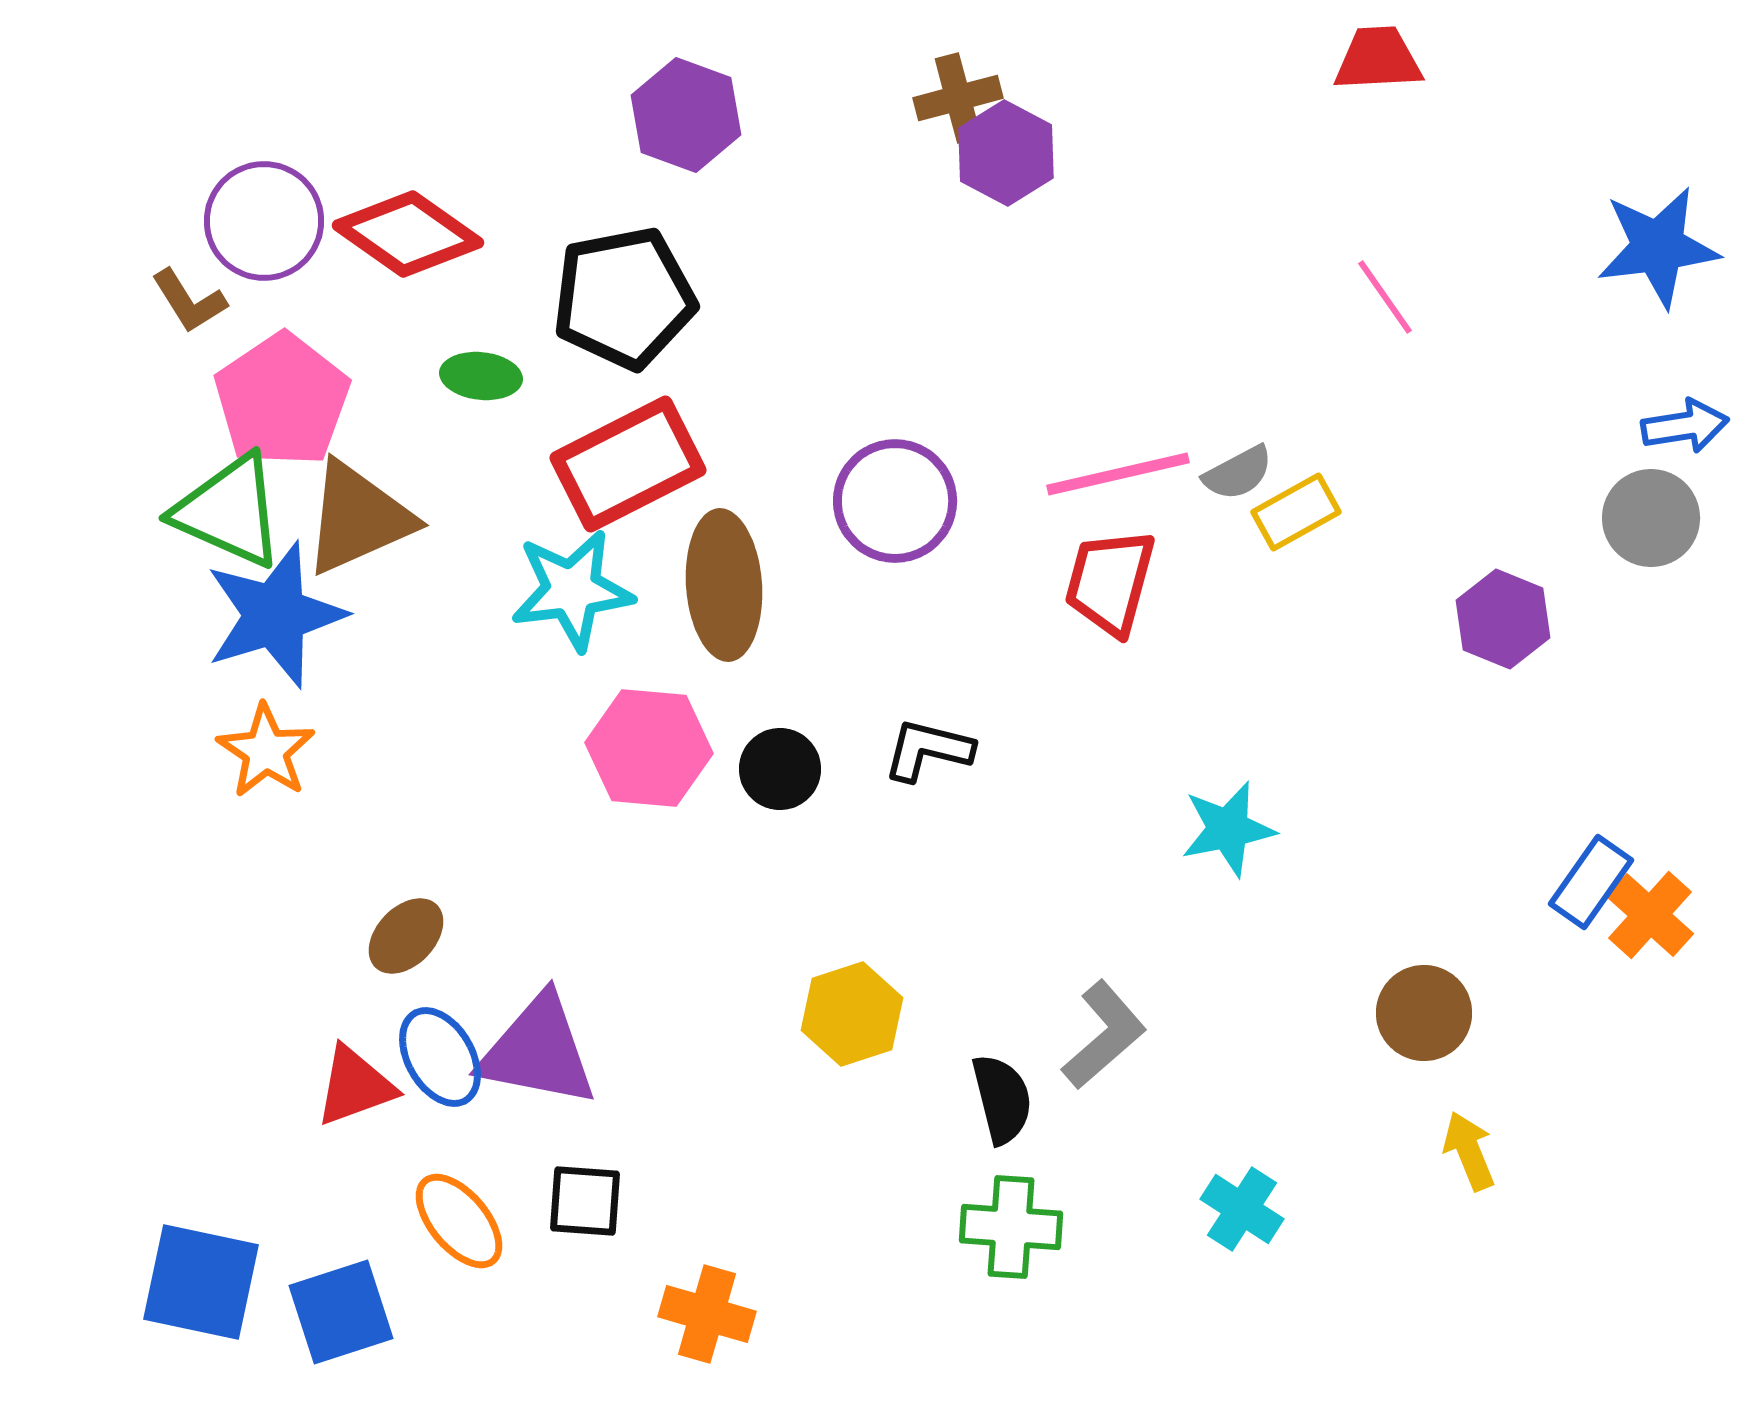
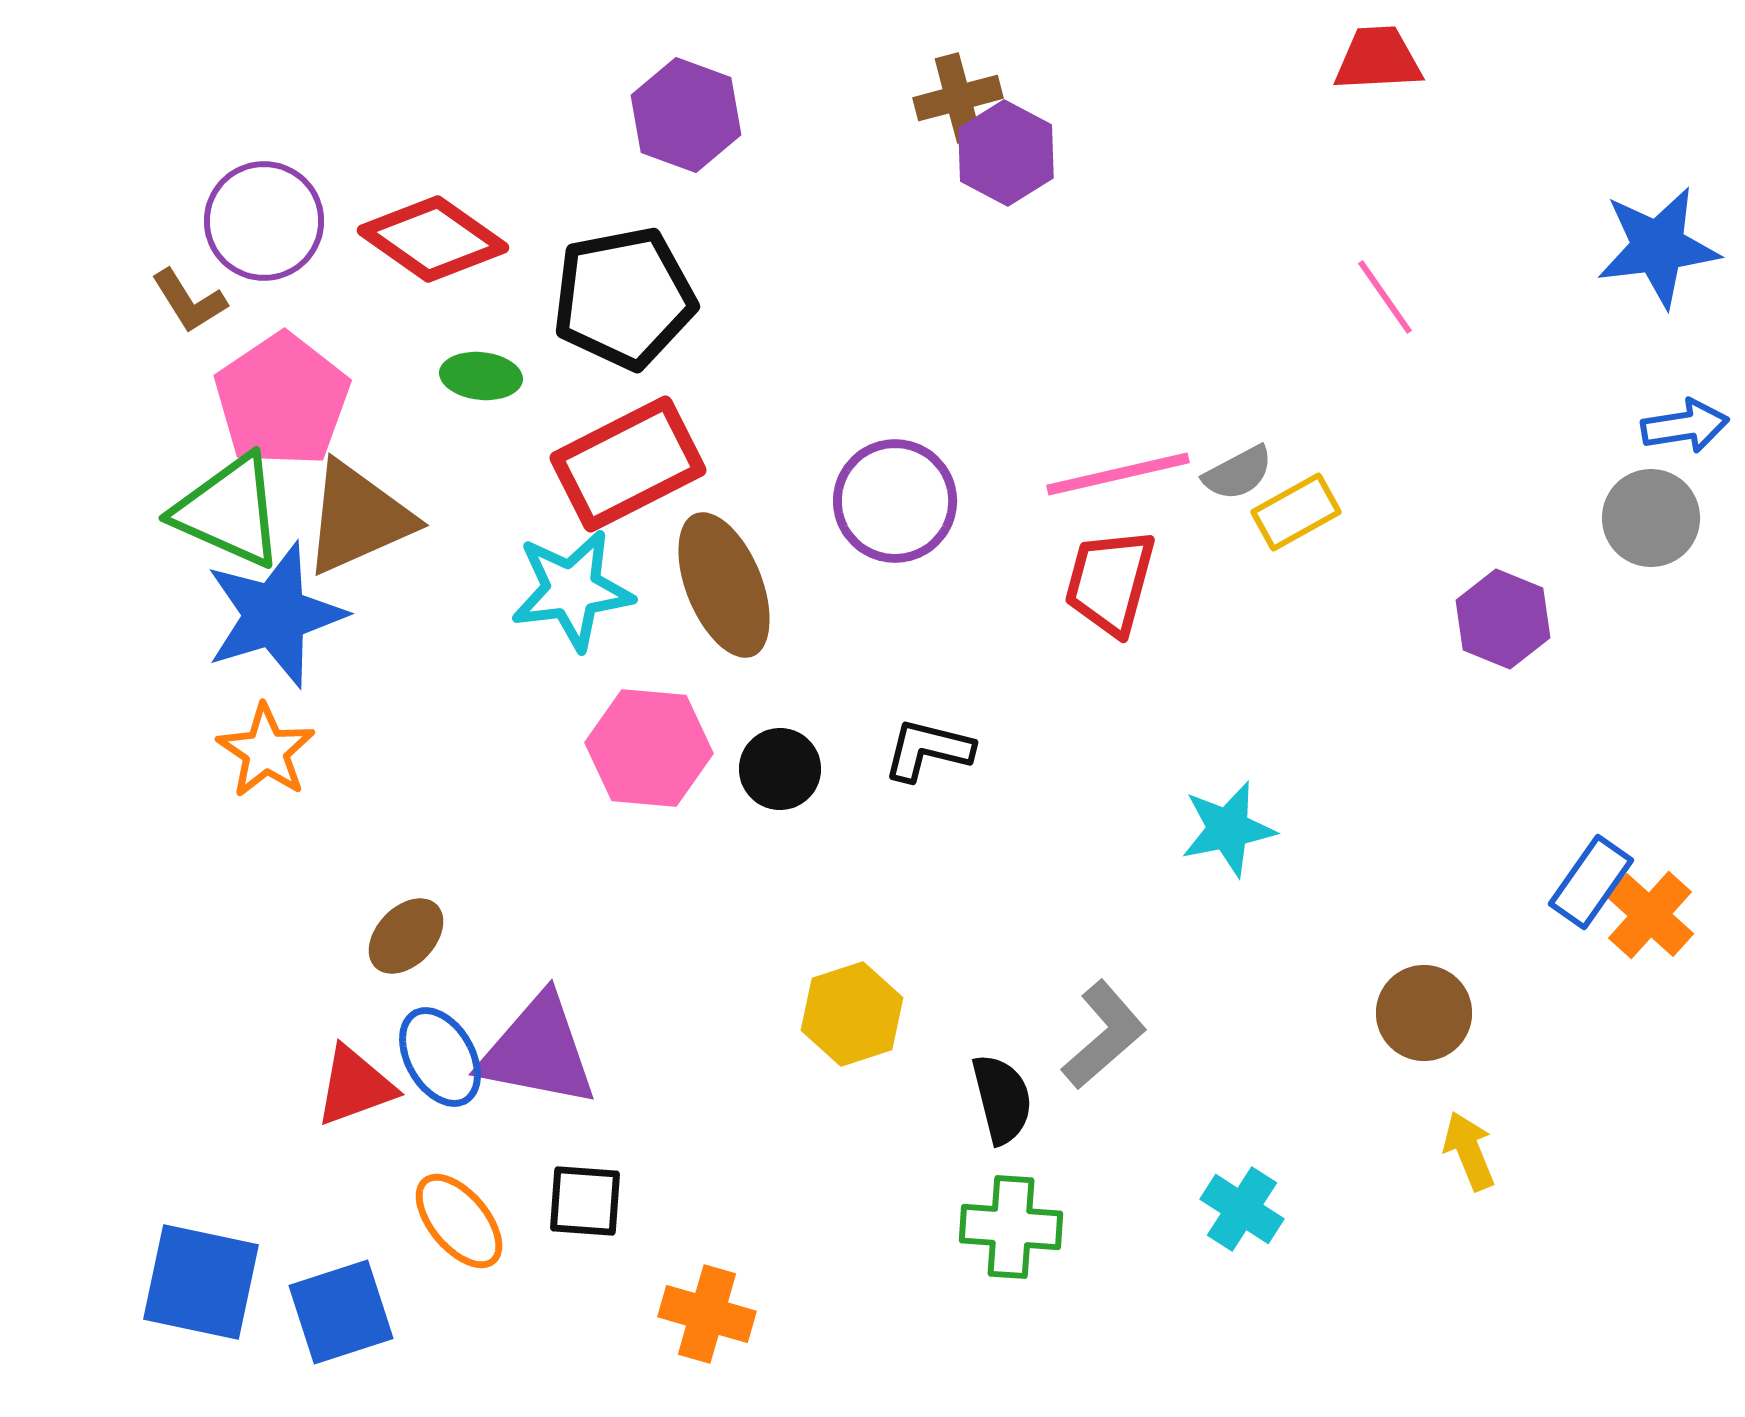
red diamond at (408, 234): moved 25 px right, 5 px down
brown ellipse at (724, 585): rotated 18 degrees counterclockwise
